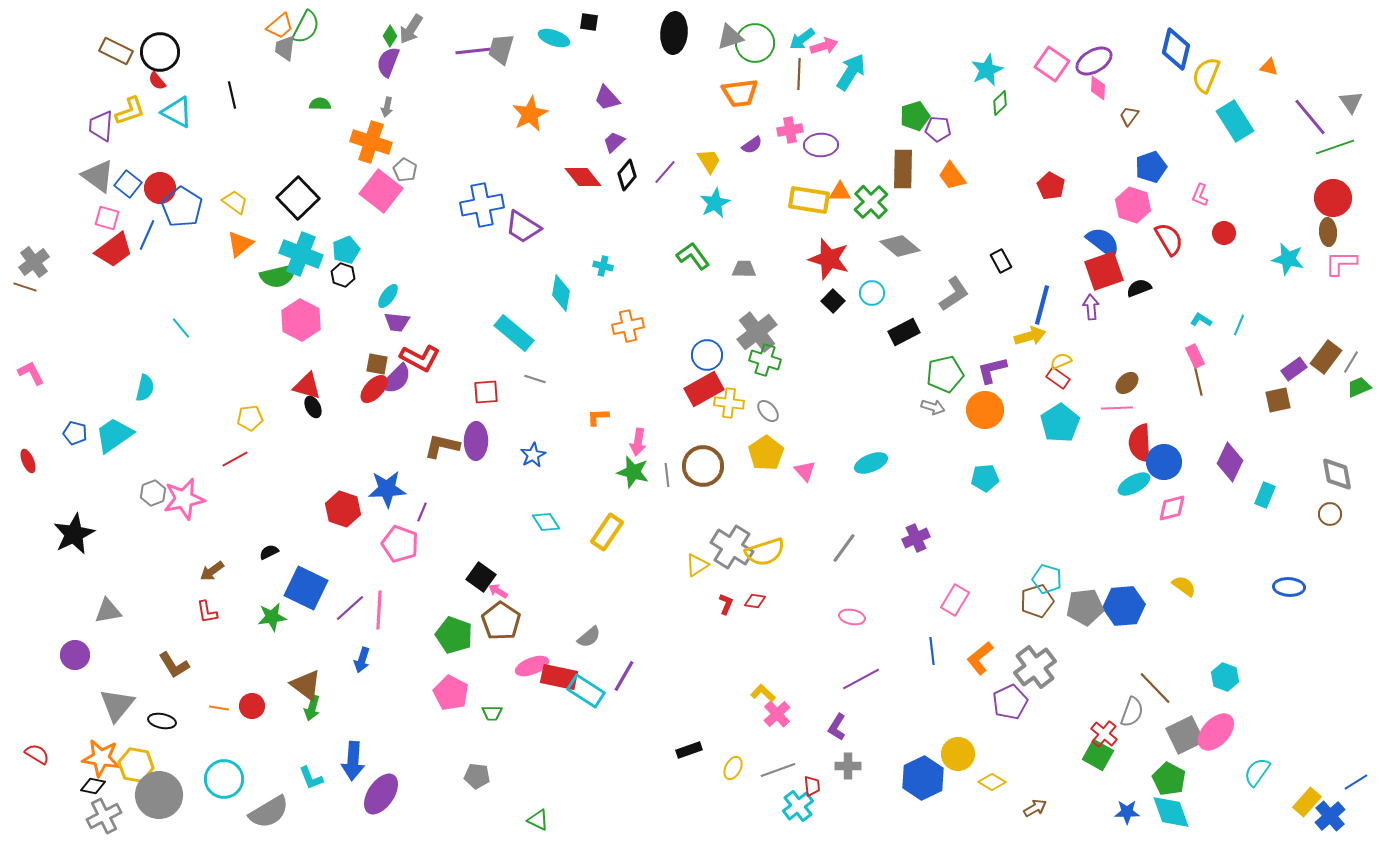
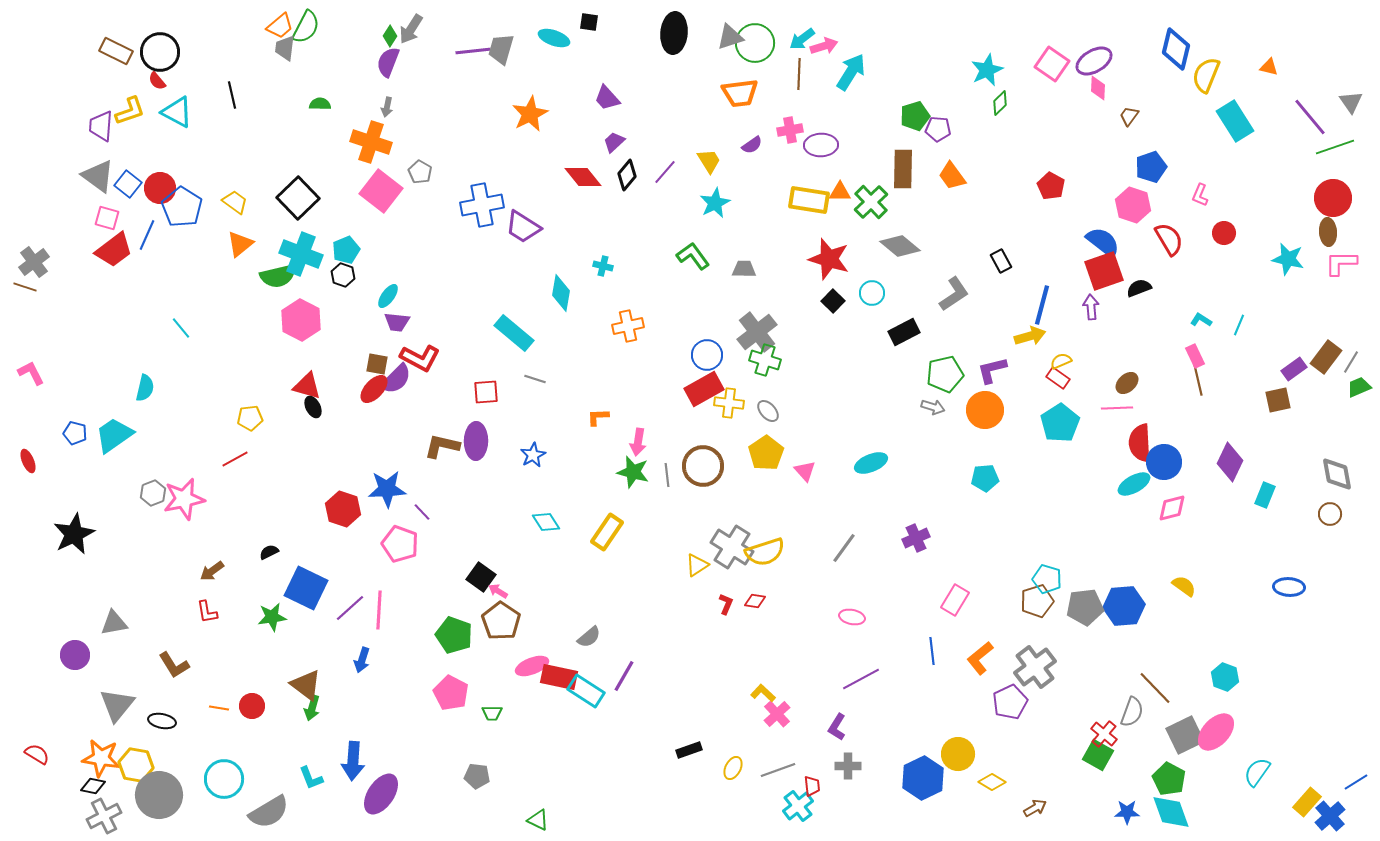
gray pentagon at (405, 170): moved 15 px right, 2 px down
purple line at (422, 512): rotated 66 degrees counterclockwise
gray triangle at (108, 611): moved 6 px right, 12 px down
